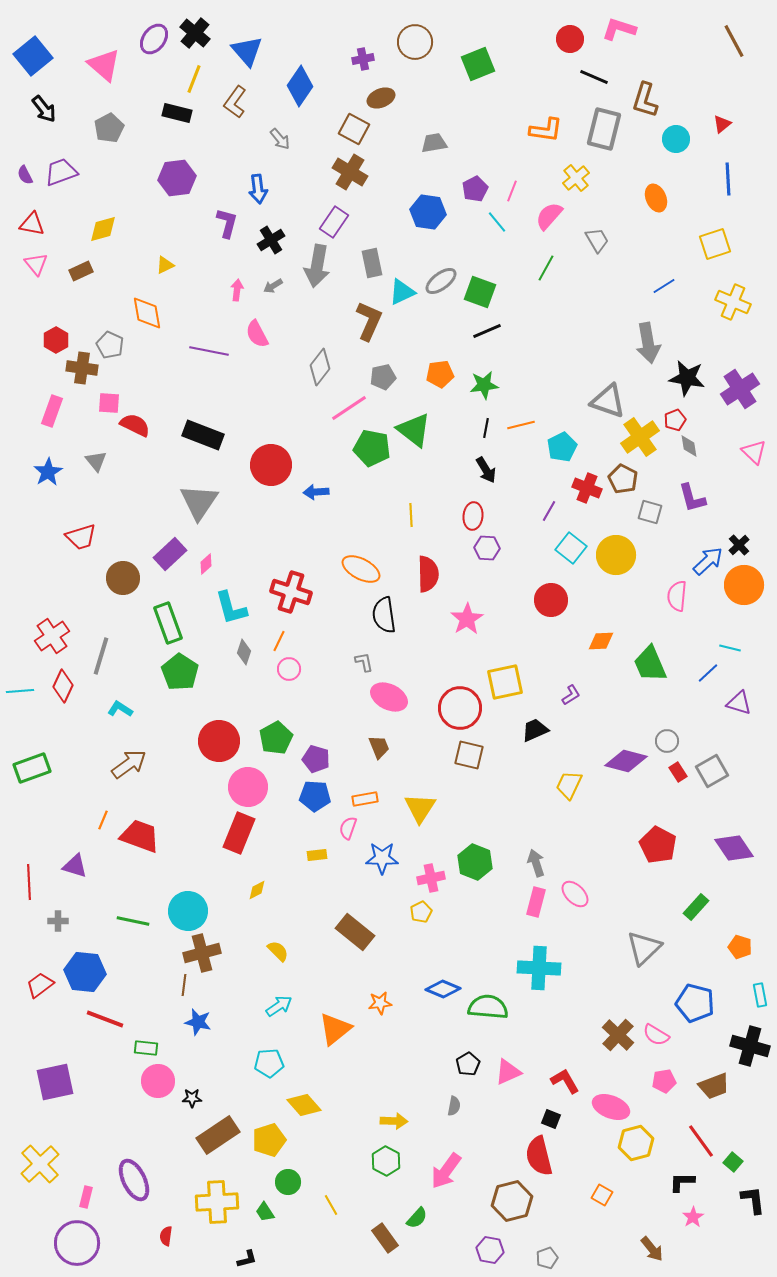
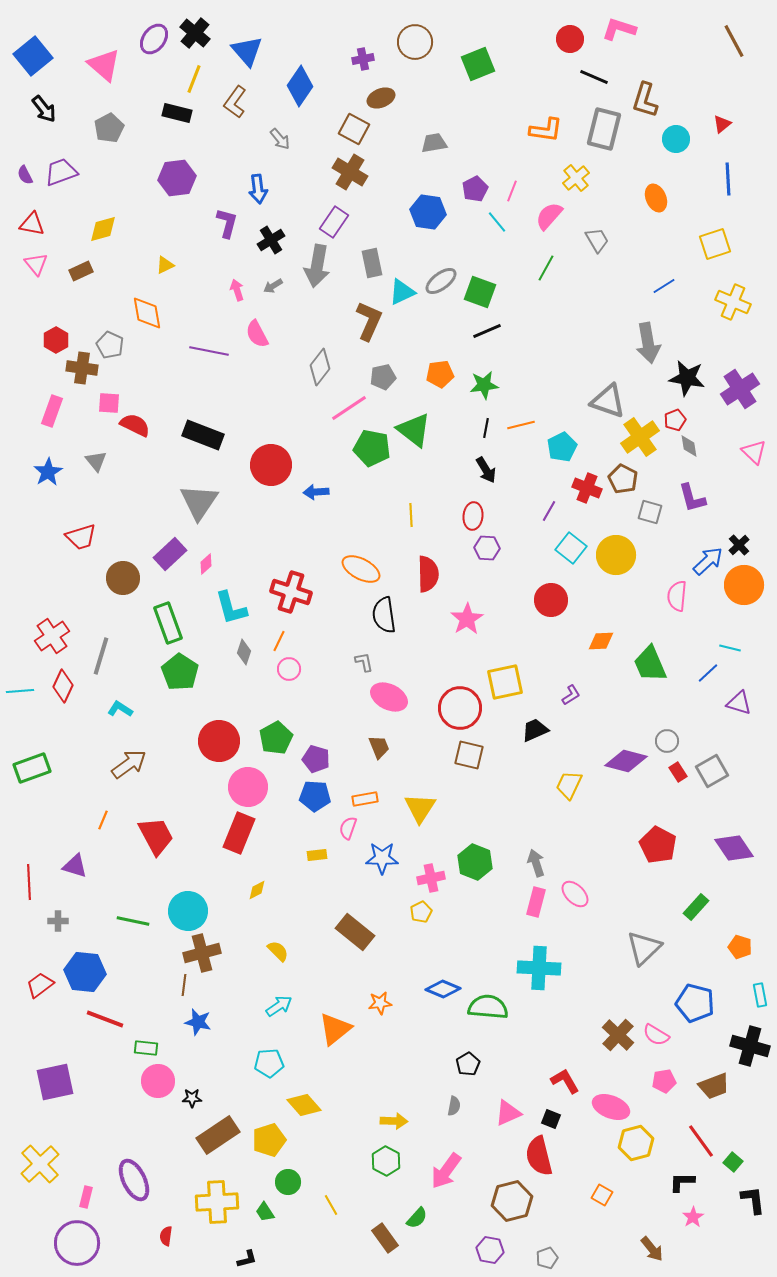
pink arrow at (237, 290): rotated 25 degrees counterclockwise
red trapezoid at (140, 836): moved 16 px right; rotated 42 degrees clockwise
pink triangle at (508, 1072): moved 41 px down
